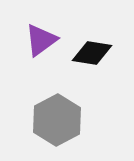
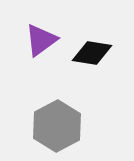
gray hexagon: moved 6 px down
